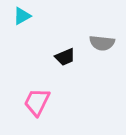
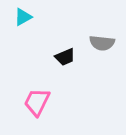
cyan triangle: moved 1 px right, 1 px down
